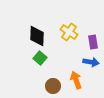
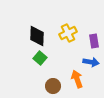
yellow cross: moved 1 px left, 1 px down; rotated 30 degrees clockwise
purple rectangle: moved 1 px right, 1 px up
orange arrow: moved 1 px right, 1 px up
